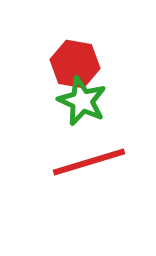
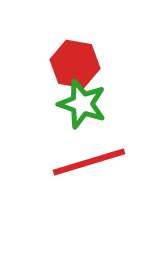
green star: moved 3 px down; rotated 6 degrees counterclockwise
